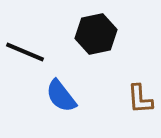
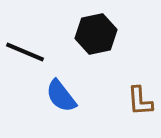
brown L-shape: moved 2 px down
